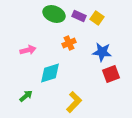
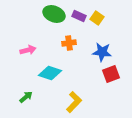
orange cross: rotated 16 degrees clockwise
cyan diamond: rotated 35 degrees clockwise
green arrow: moved 1 px down
